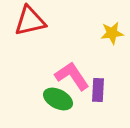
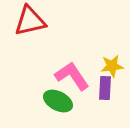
yellow star: moved 33 px down
purple rectangle: moved 7 px right, 2 px up
green ellipse: moved 2 px down
